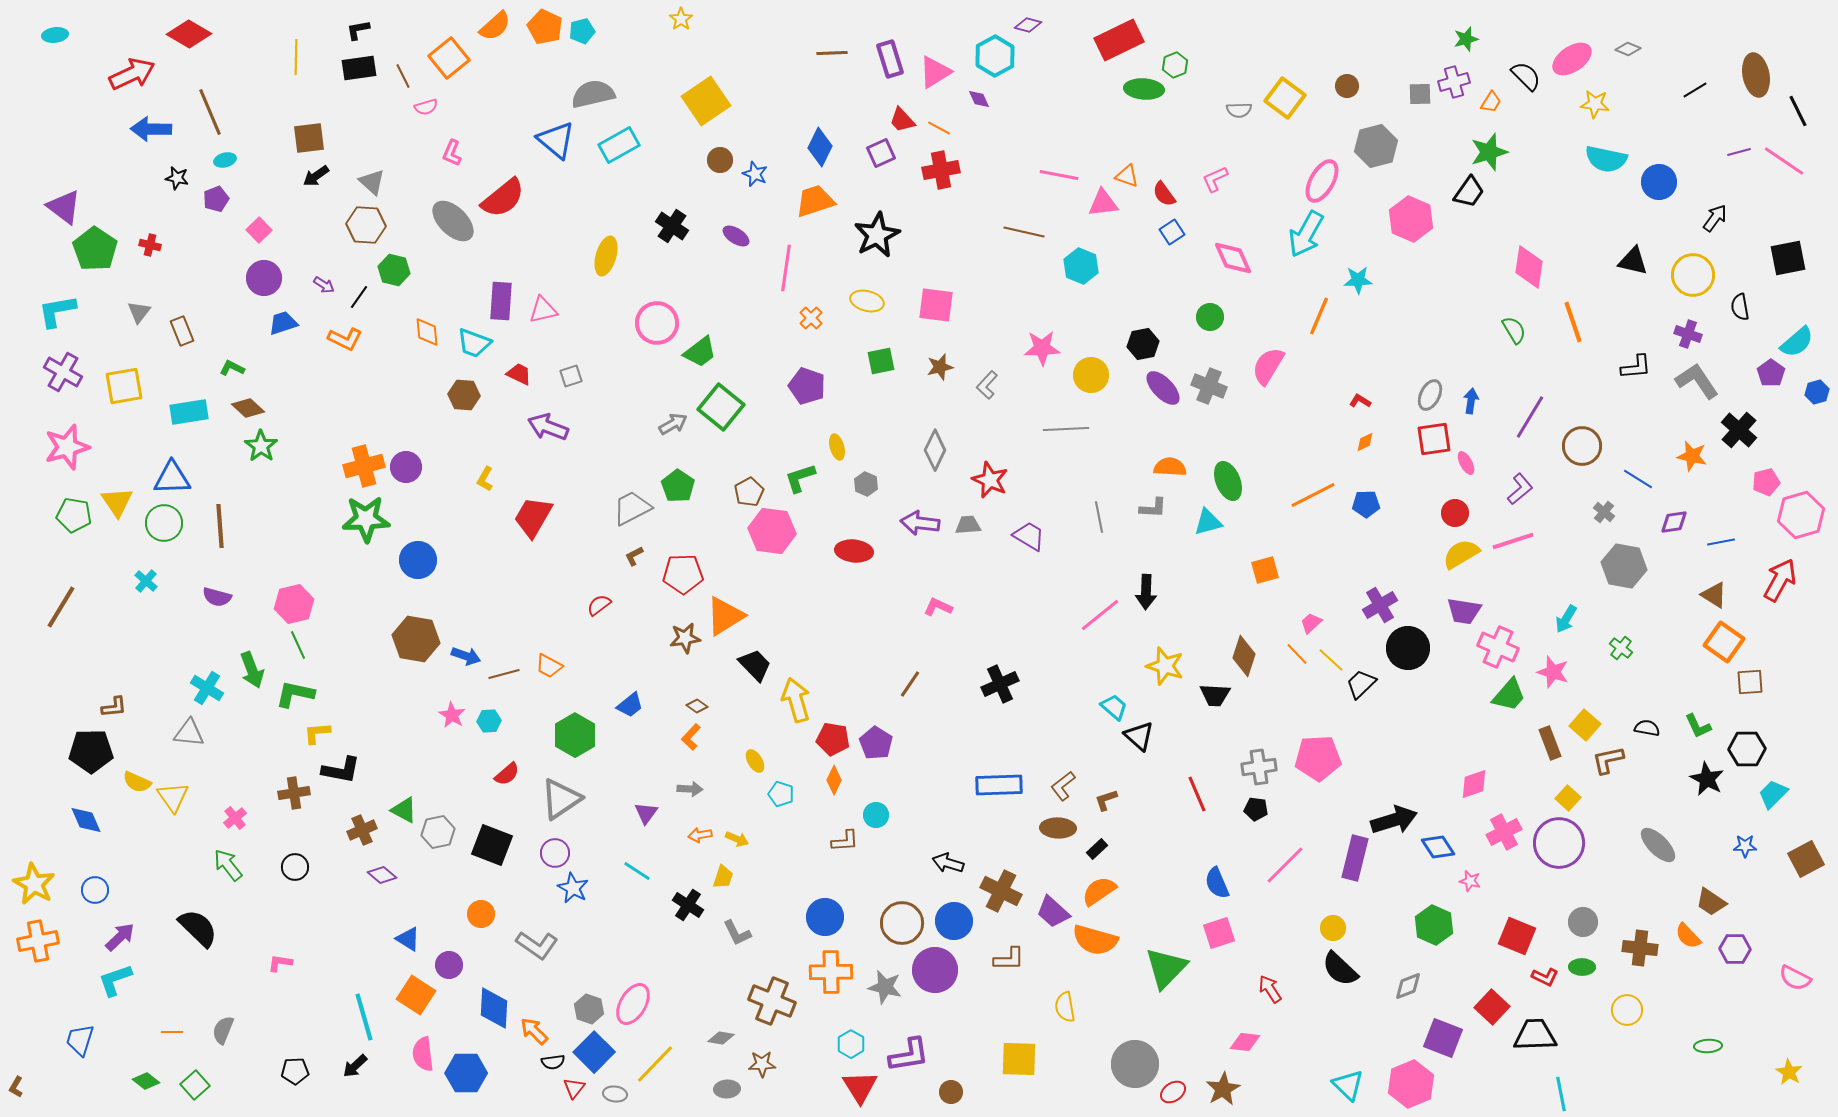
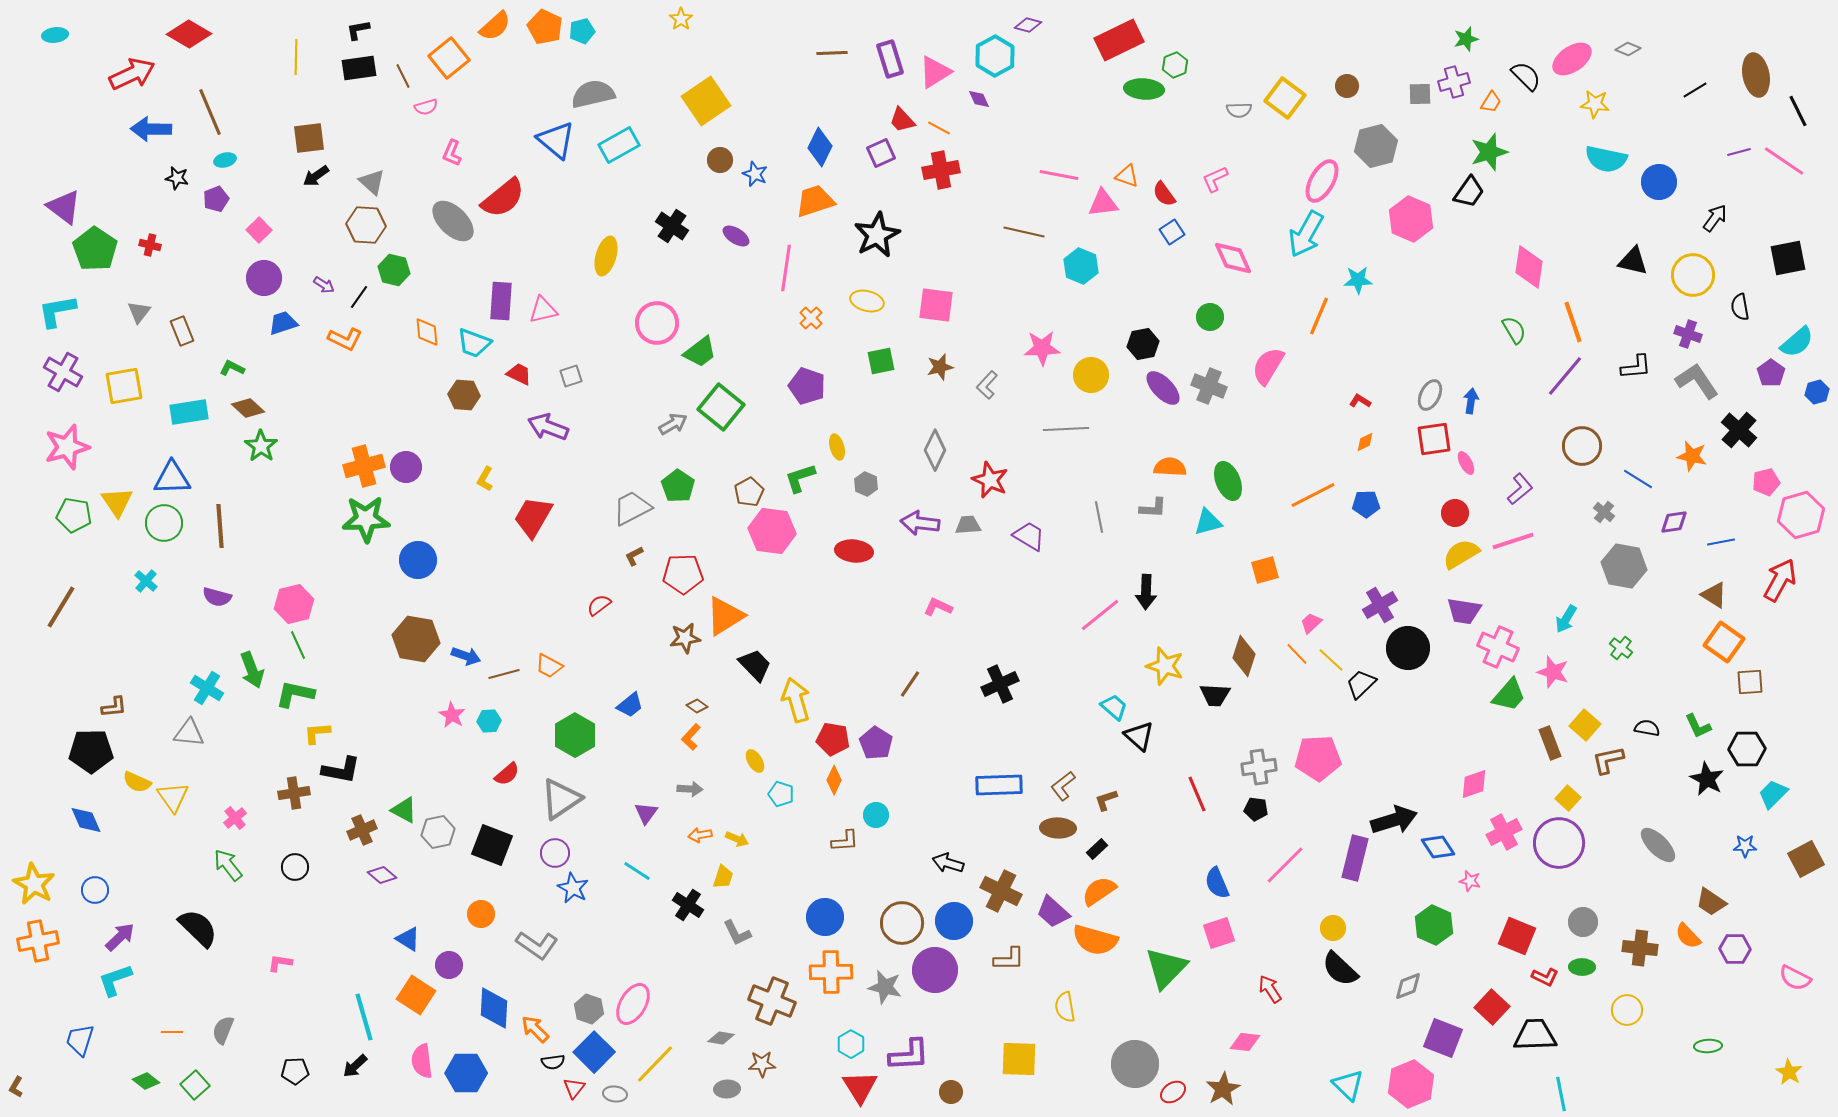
purple line at (1530, 417): moved 35 px right, 41 px up; rotated 9 degrees clockwise
orange arrow at (534, 1031): moved 1 px right, 2 px up
pink semicircle at (423, 1054): moved 1 px left, 7 px down
purple L-shape at (909, 1055): rotated 6 degrees clockwise
